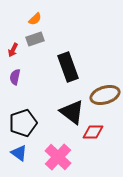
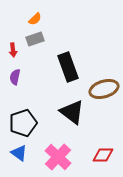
red arrow: rotated 32 degrees counterclockwise
brown ellipse: moved 1 px left, 6 px up
red diamond: moved 10 px right, 23 px down
